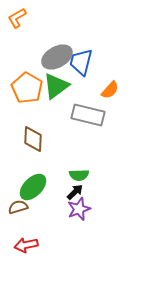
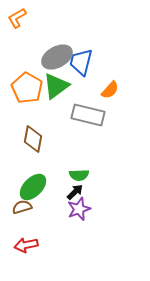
brown diamond: rotated 8 degrees clockwise
brown semicircle: moved 4 px right
